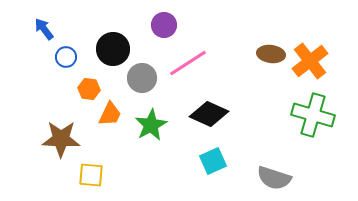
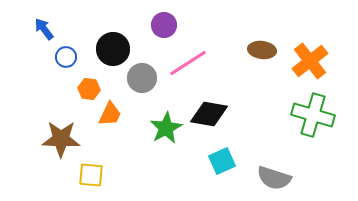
brown ellipse: moved 9 px left, 4 px up
black diamond: rotated 15 degrees counterclockwise
green star: moved 15 px right, 3 px down
cyan square: moved 9 px right
